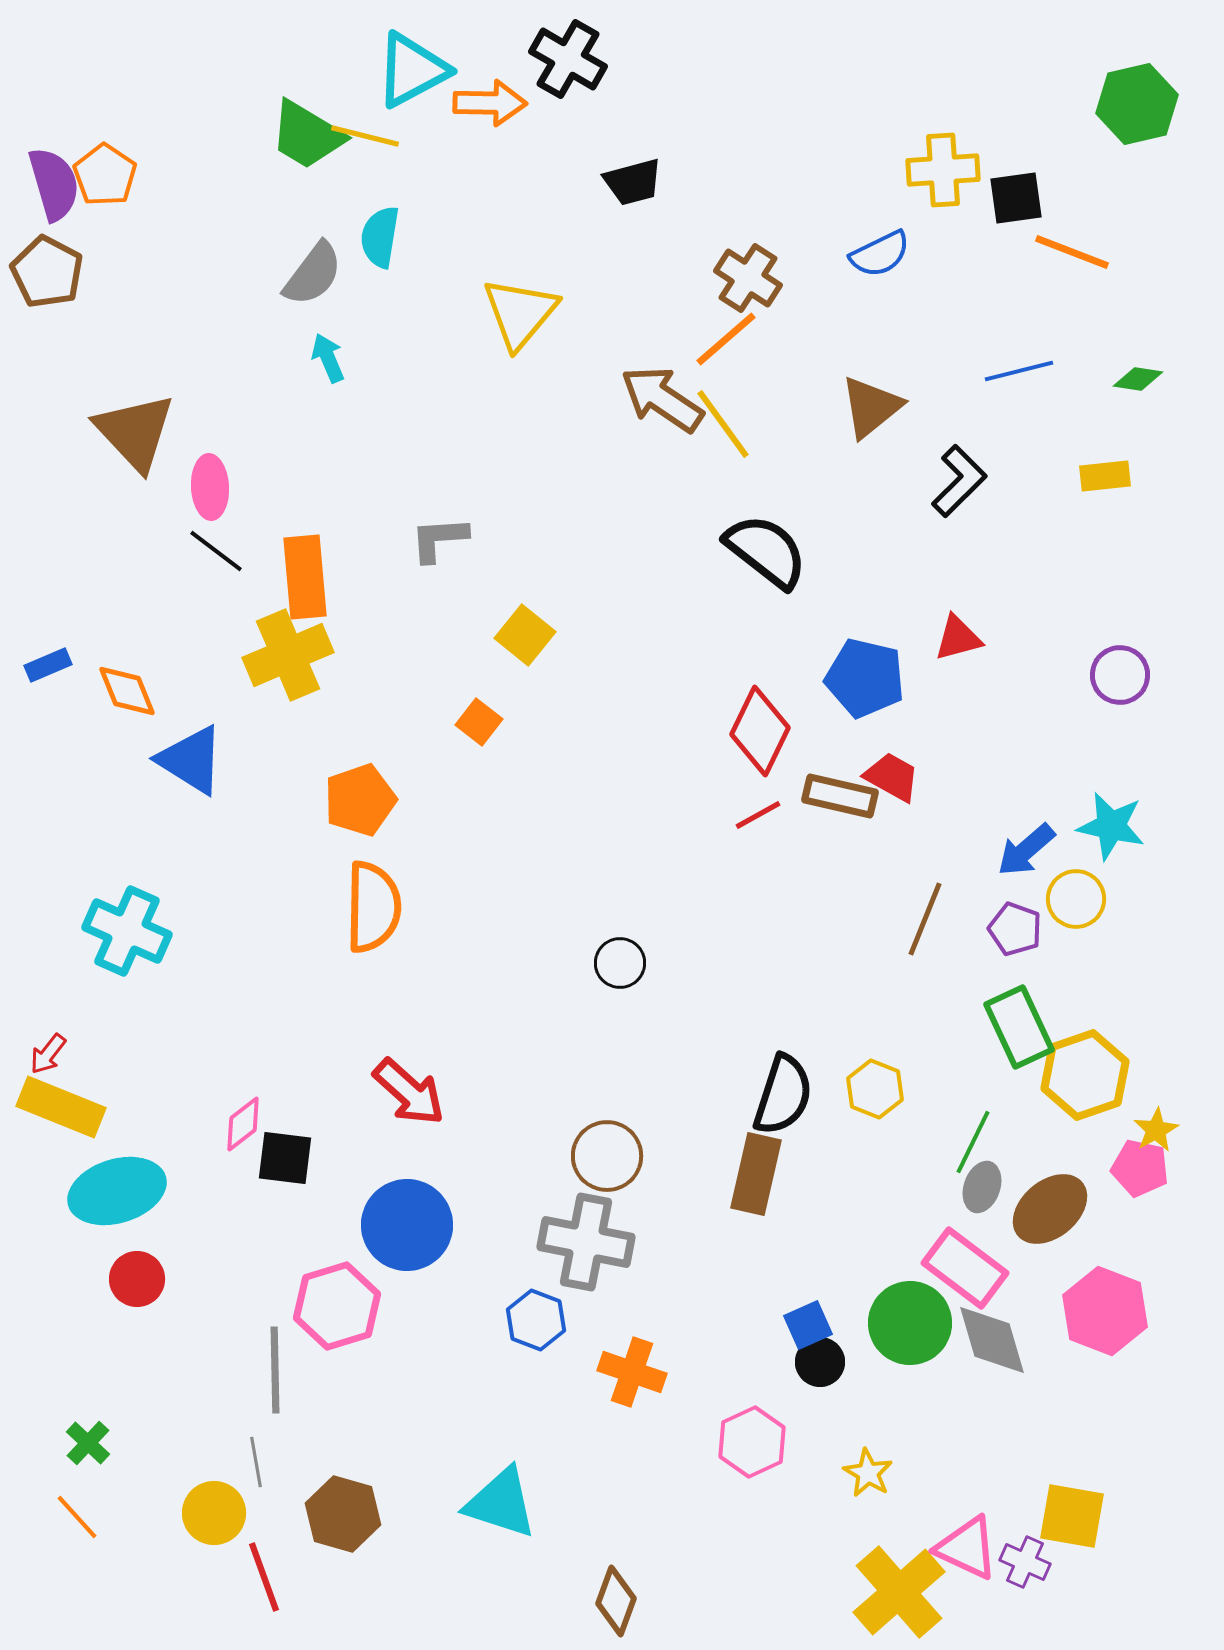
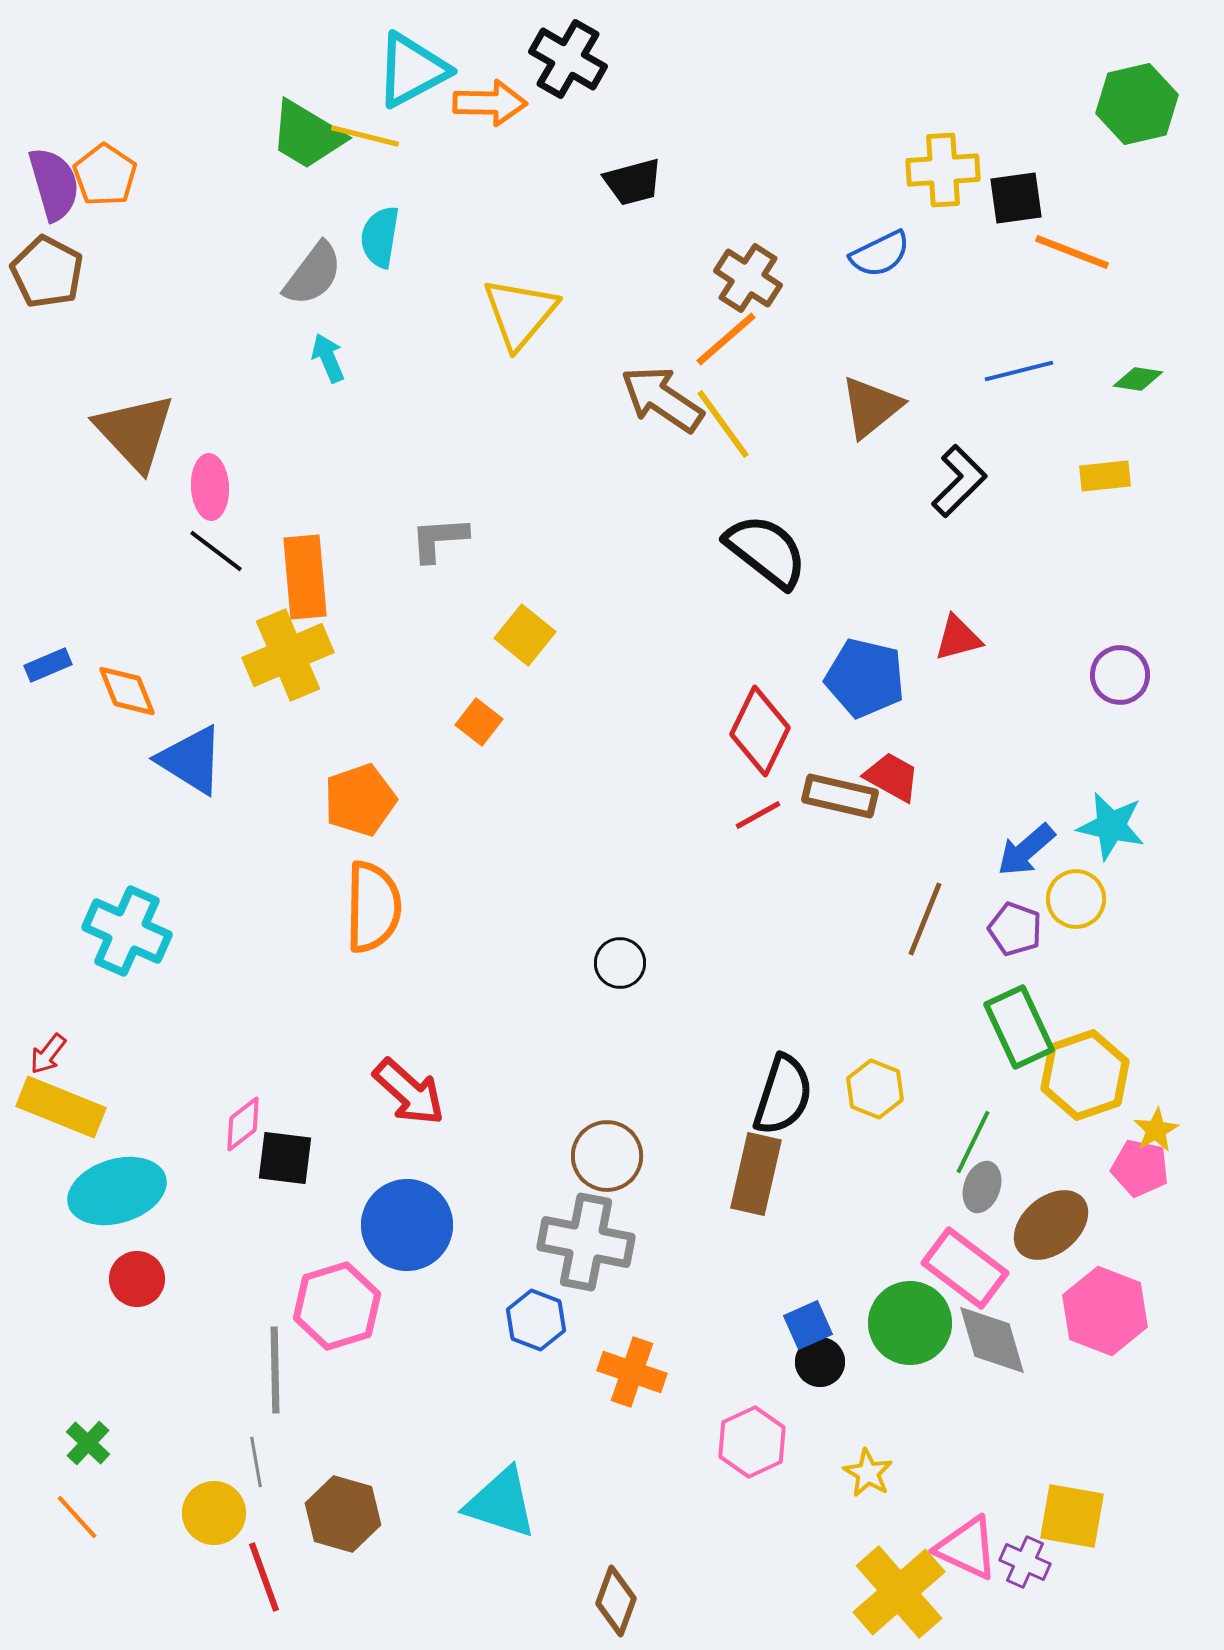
brown ellipse at (1050, 1209): moved 1 px right, 16 px down
